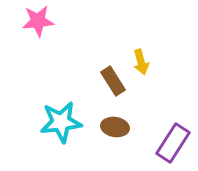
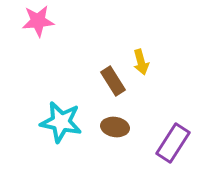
cyan star: rotated 18 degrees clockwise
